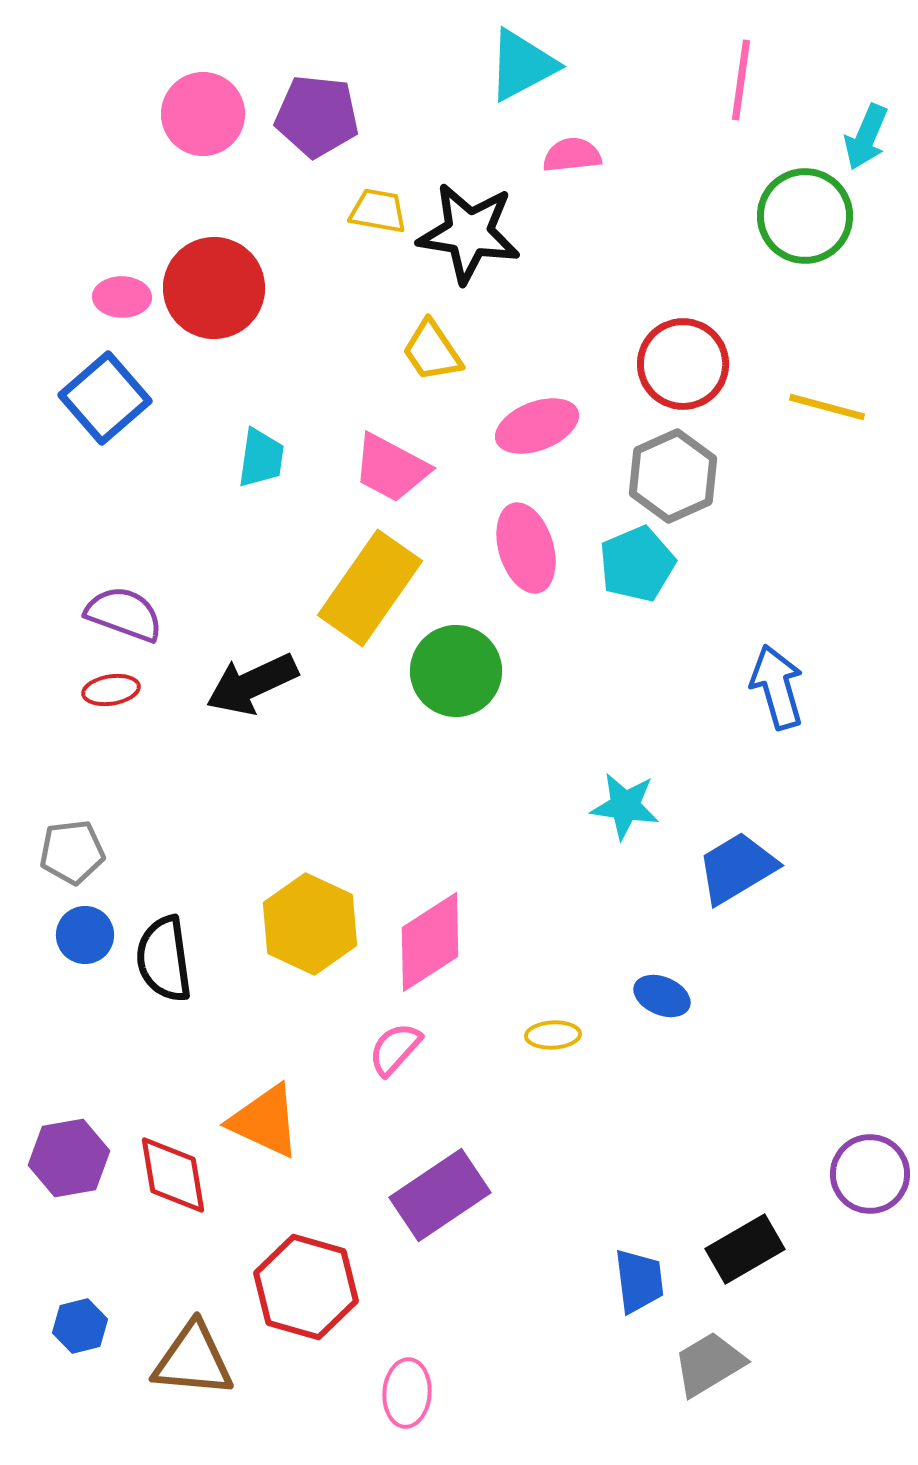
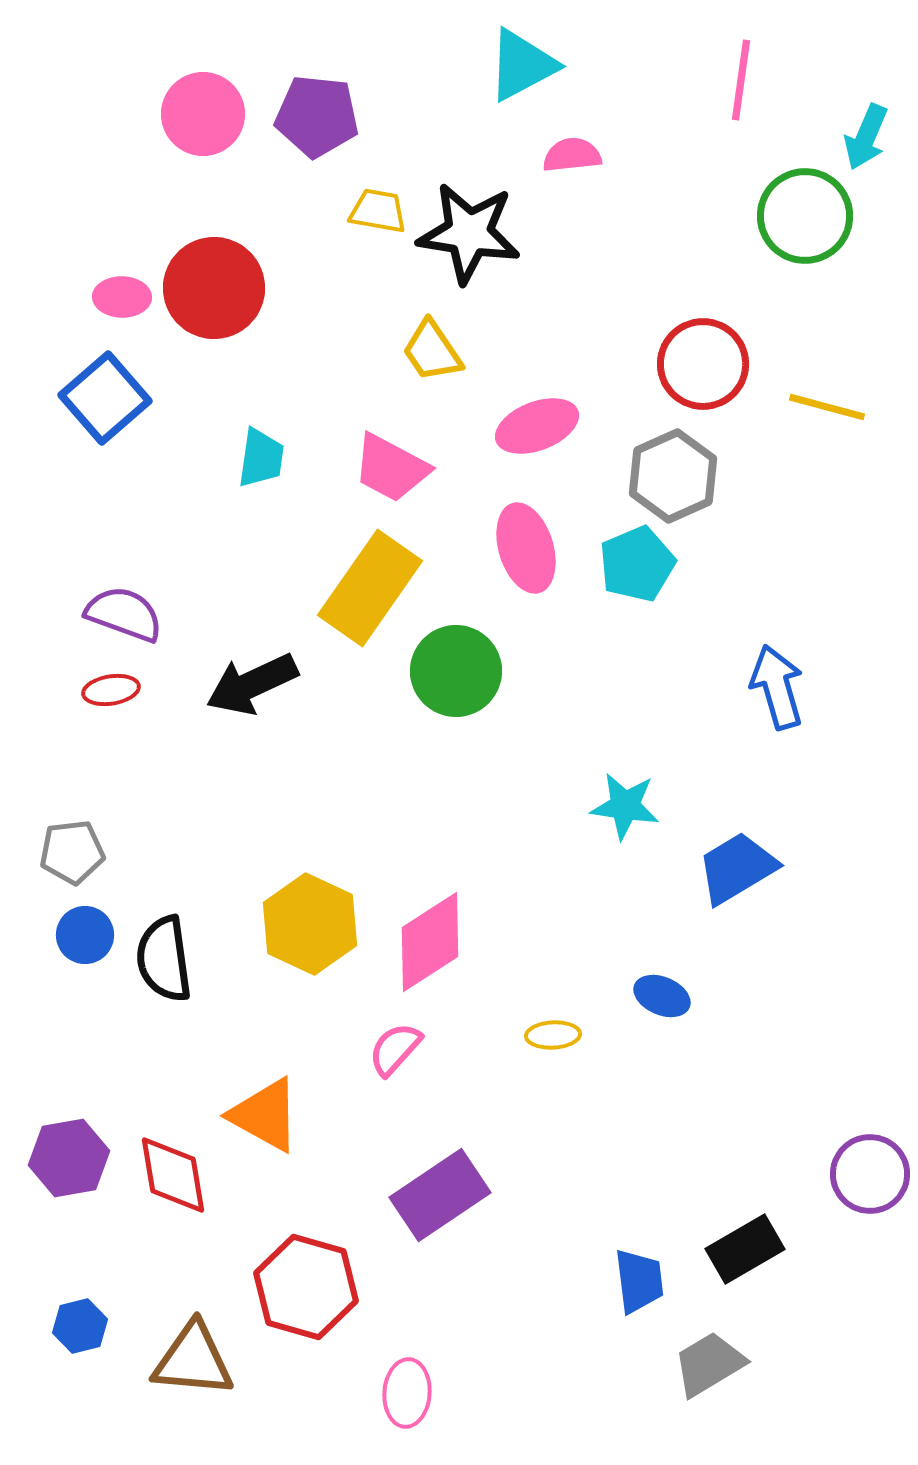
red circle at (683, 364): moved 20 px right
orange triangle at (265, 1121): moved 6 px up; rotated 4 degrees clockwise
